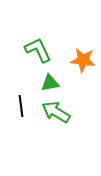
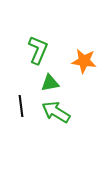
green L-shape: rotated 48 degrees clockwise
orange star: moved 1 px right, 1 px down
